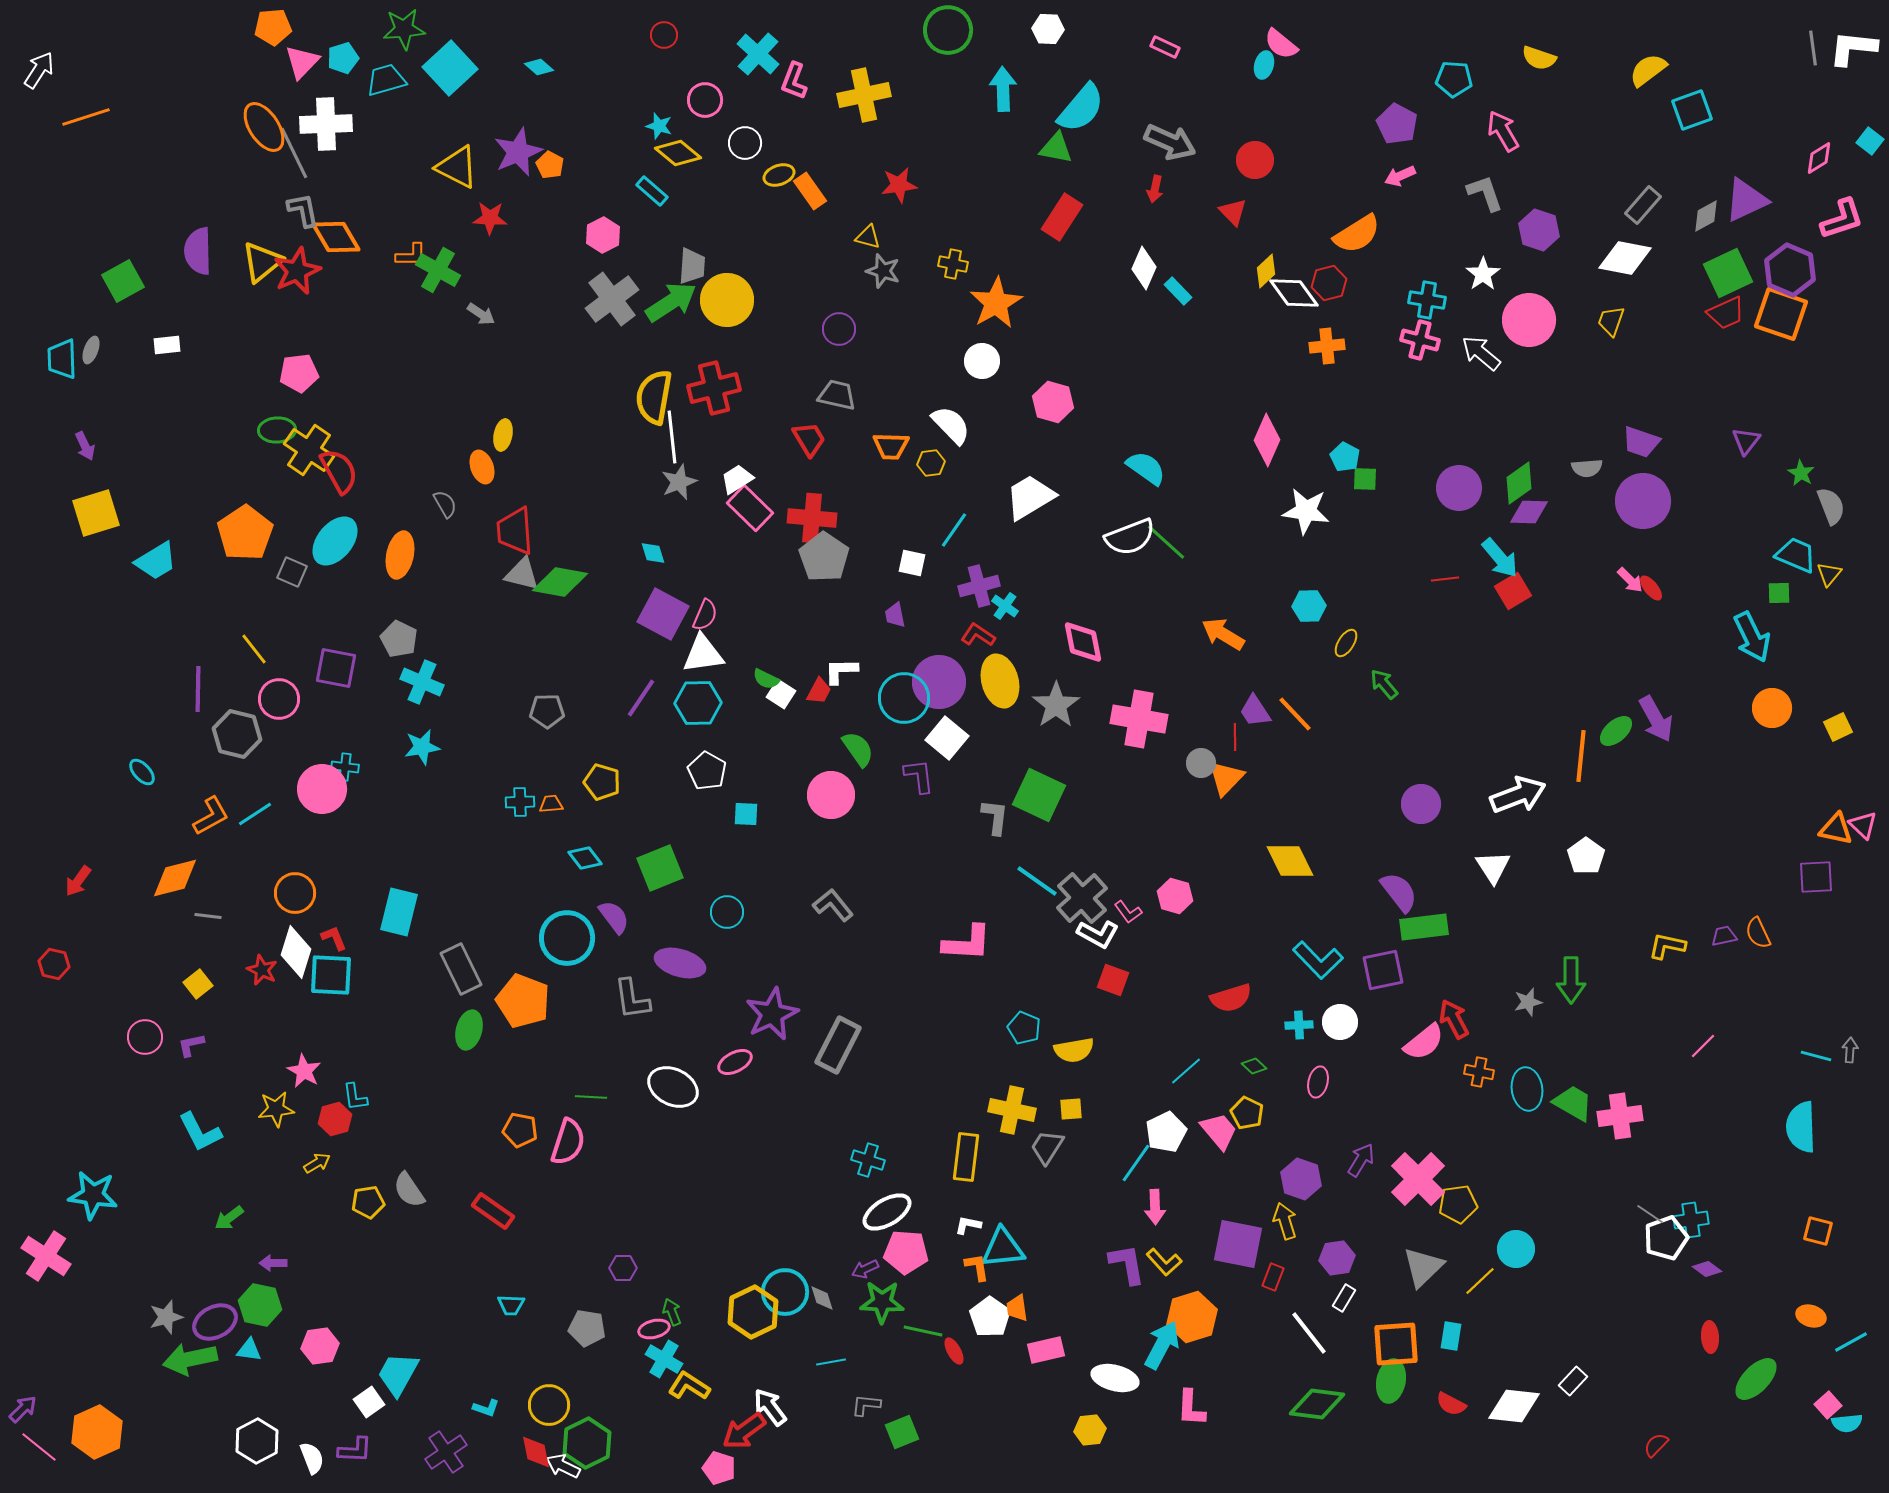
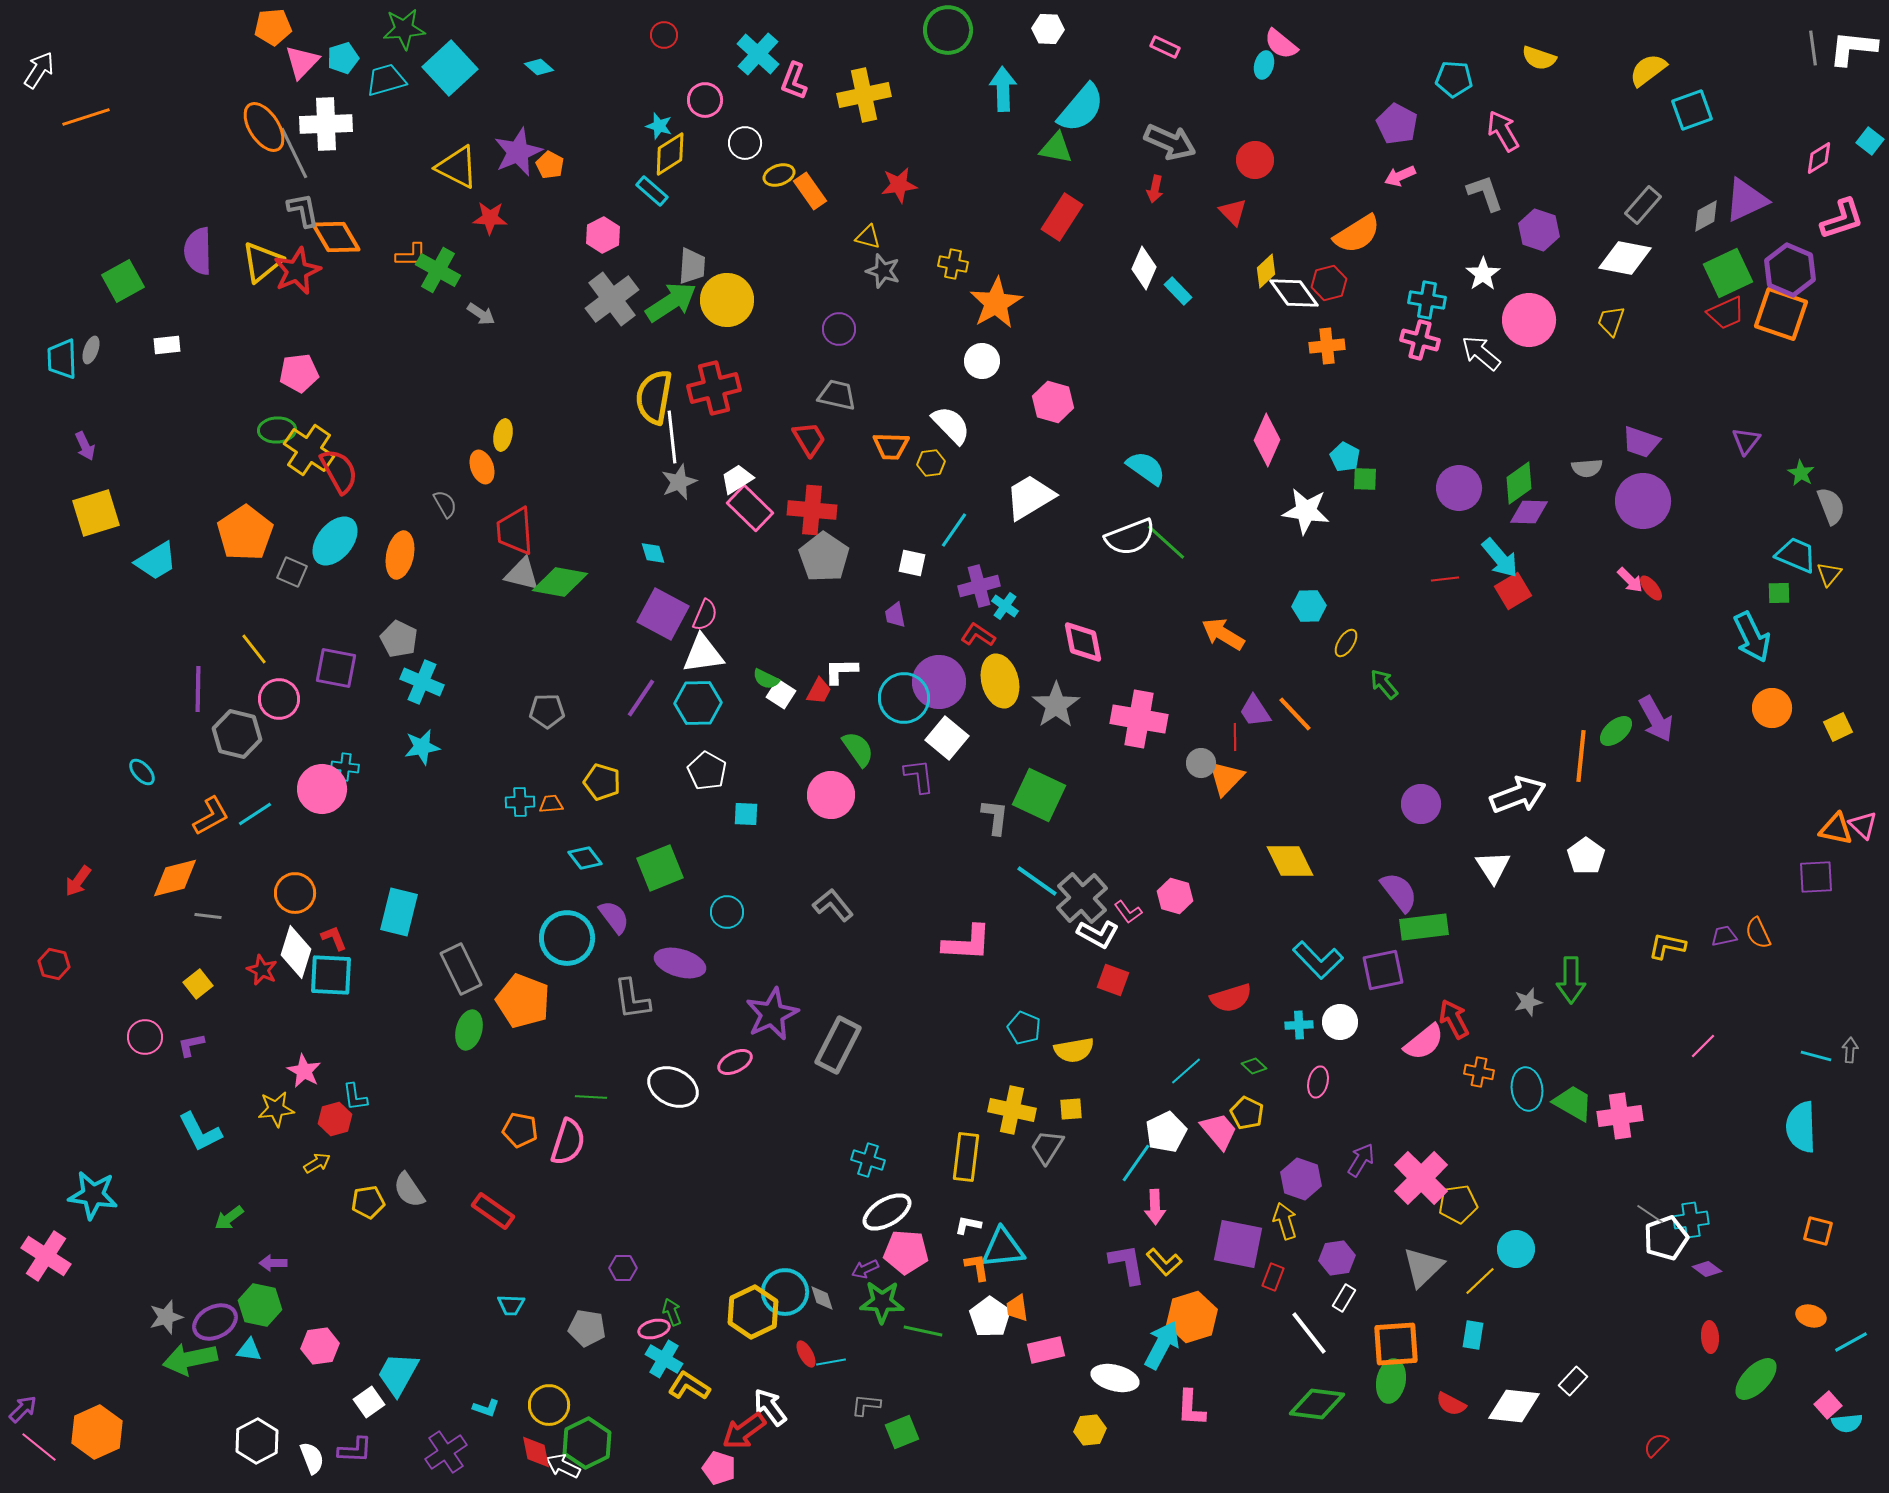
yellow diamond at (678, 153): moved 8 px left, 1 px down; rotated 72 degrees counterclockwise
red cross at (812, 518): moved 8 px up
pink cross at (1418, 1179): moved 3 px right, 1 px up
cyan rectangle at (1451, 1336): moved 22 px right, 1 px up
red ellipse at (954, 1351): moved 148 px left, 3 px down
